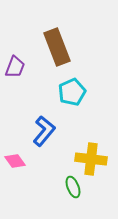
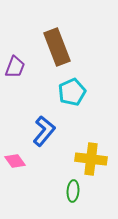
green ellipse: moved 4 px down; rotated 25 degrees clockwise
